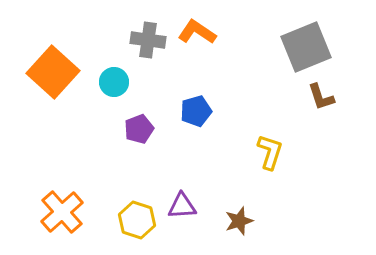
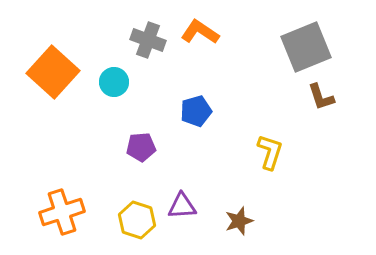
orange L-shape: moved 3 px right
gray cross: rotated 12 degrees clockwise
purple pentagon: moved 2 px right, 18 px down; rotated 16 degrees clockwise
orange cross: rotated 24 degrees clockwise
